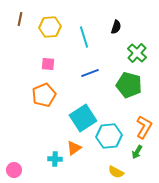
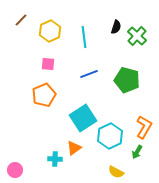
brown line: moved 1 px right, 1 px down; rotated 32 degrees clockwise
yellow hexagon: moved 4 px down; rotated 20 degrees counterclockwise
cyan line: rotated 10 degrees clockwise
green cross: moved 17 px up
blue line: moved 1 px left, 1 px down
green pentagon: moved 2 px left, 5 px up
cyan hexagon: moved 1 px right; rotated 20 degrees counterclockwise
pink circle: moved 1 px right
